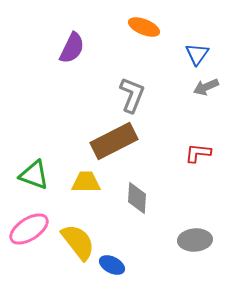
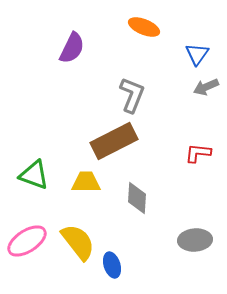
pink ellipse: moved 2 px left, 12 px down
blue ellipse: rotated 45 degrees clockwise
